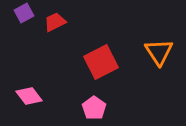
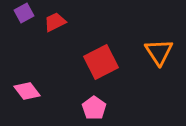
pink diamond: moved 2 px left, 5 px up
